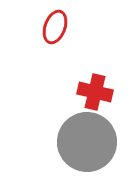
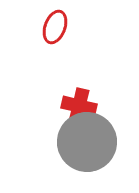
red cross: moved 16 px left, 14 px down
